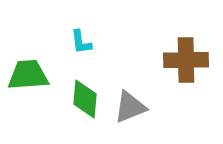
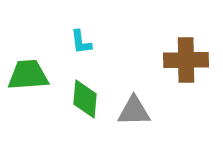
gray triangle: moved 4 px right, 4 px down; rotated 21 degrees clockwise
